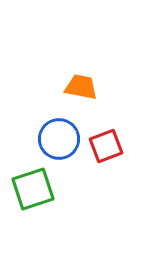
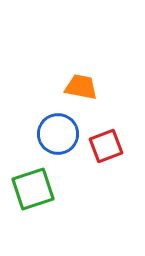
blue circle: moved 1 px left, 5 px up
